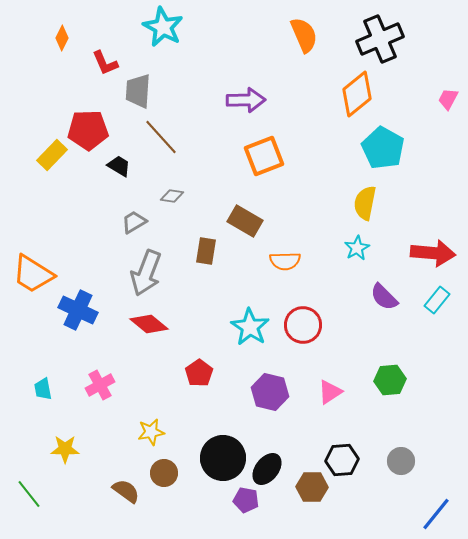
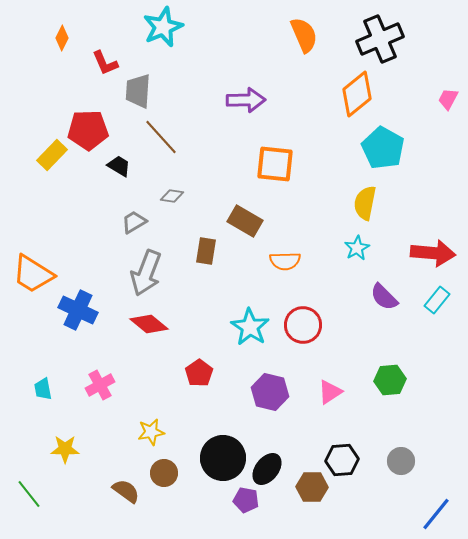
cyan star at (163, 27): rotated 21 degrees clockwise
orange square at (264, 156): moved 11 px right, 8 px down; rotated 27 degrees clockwise
